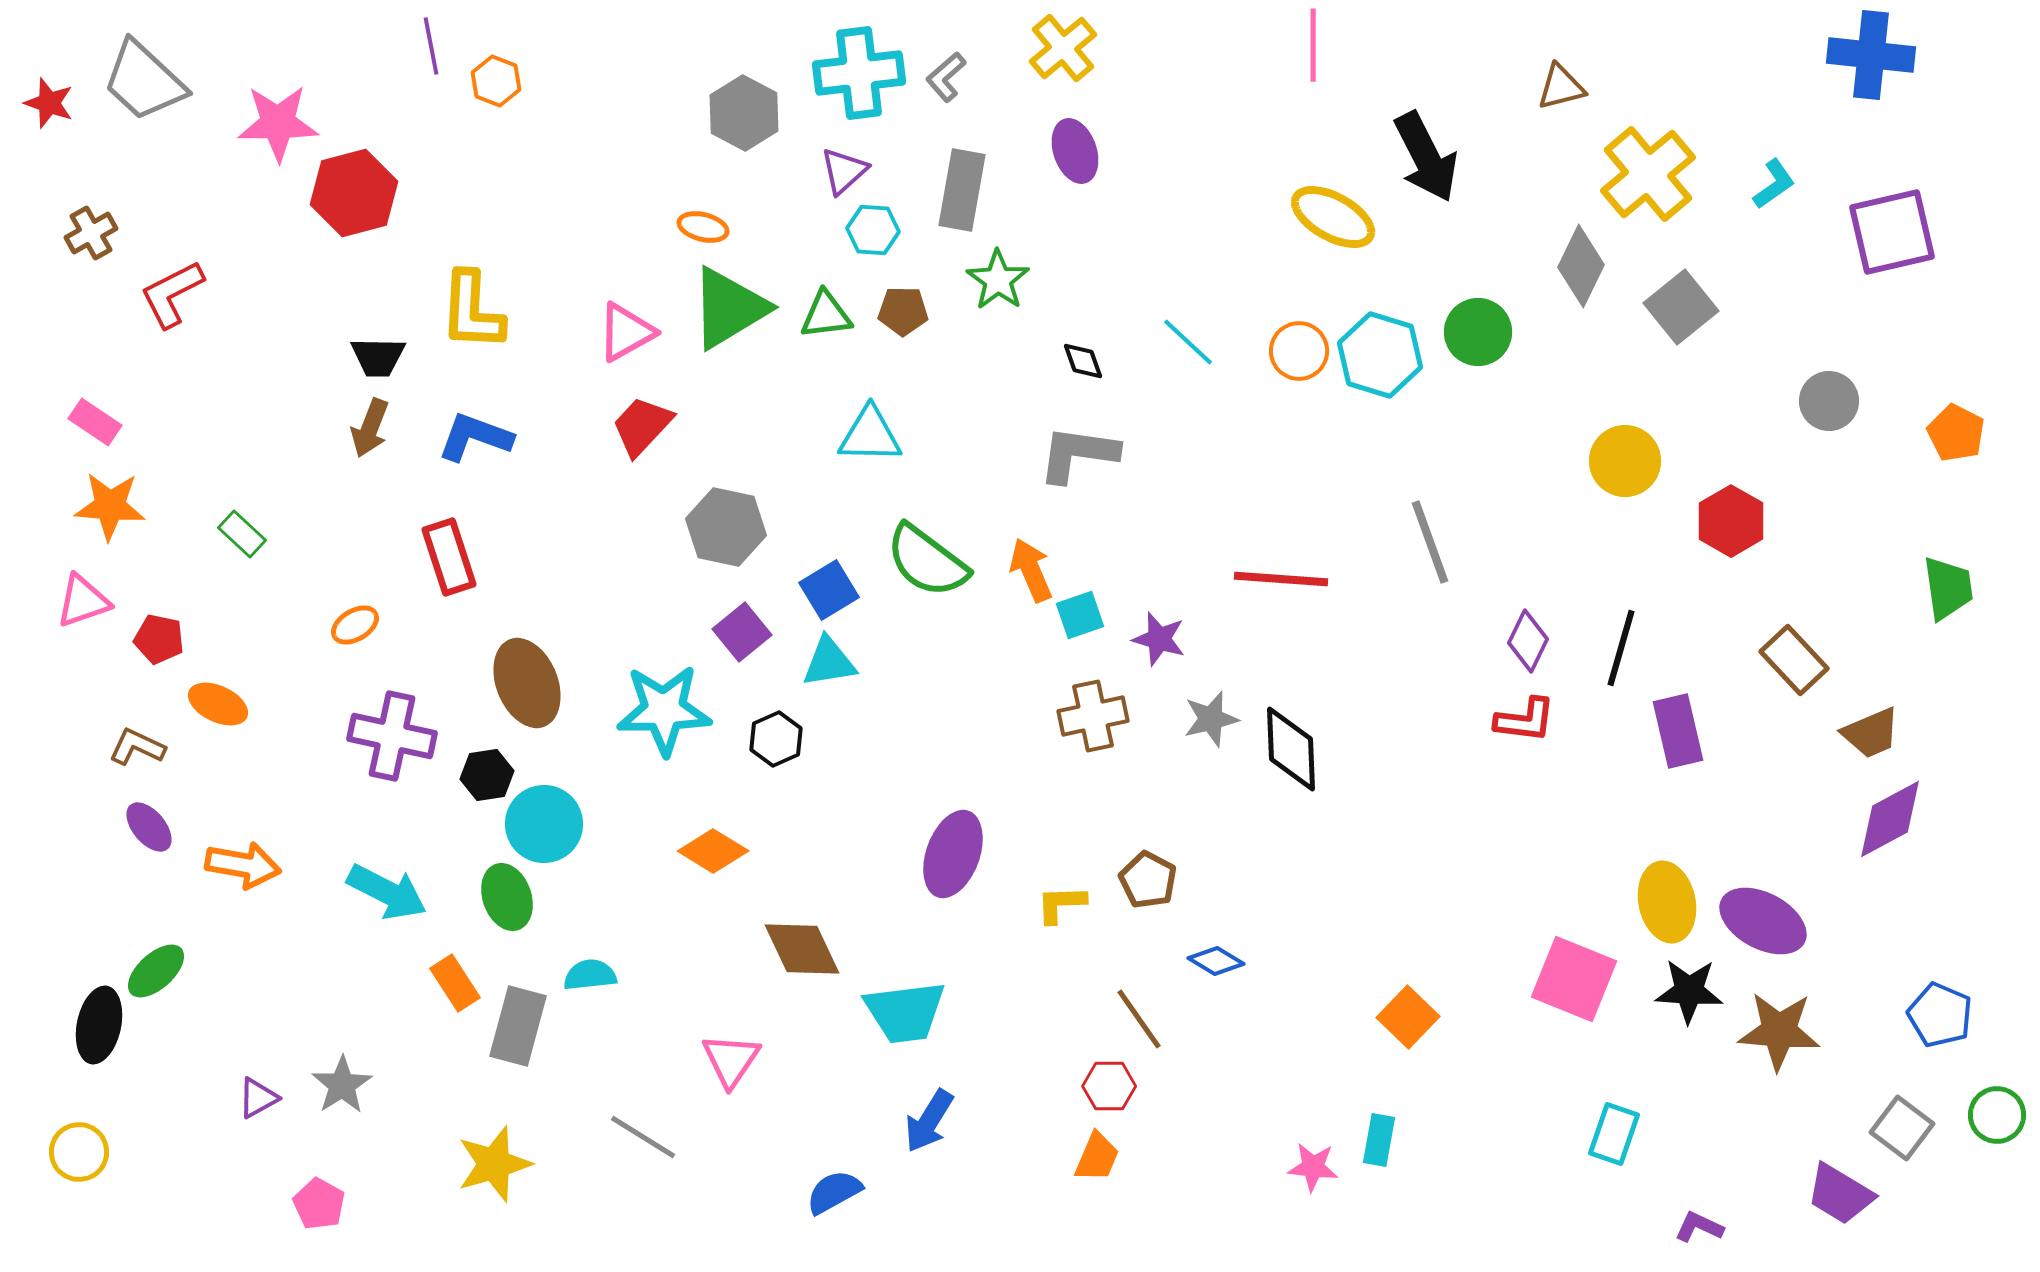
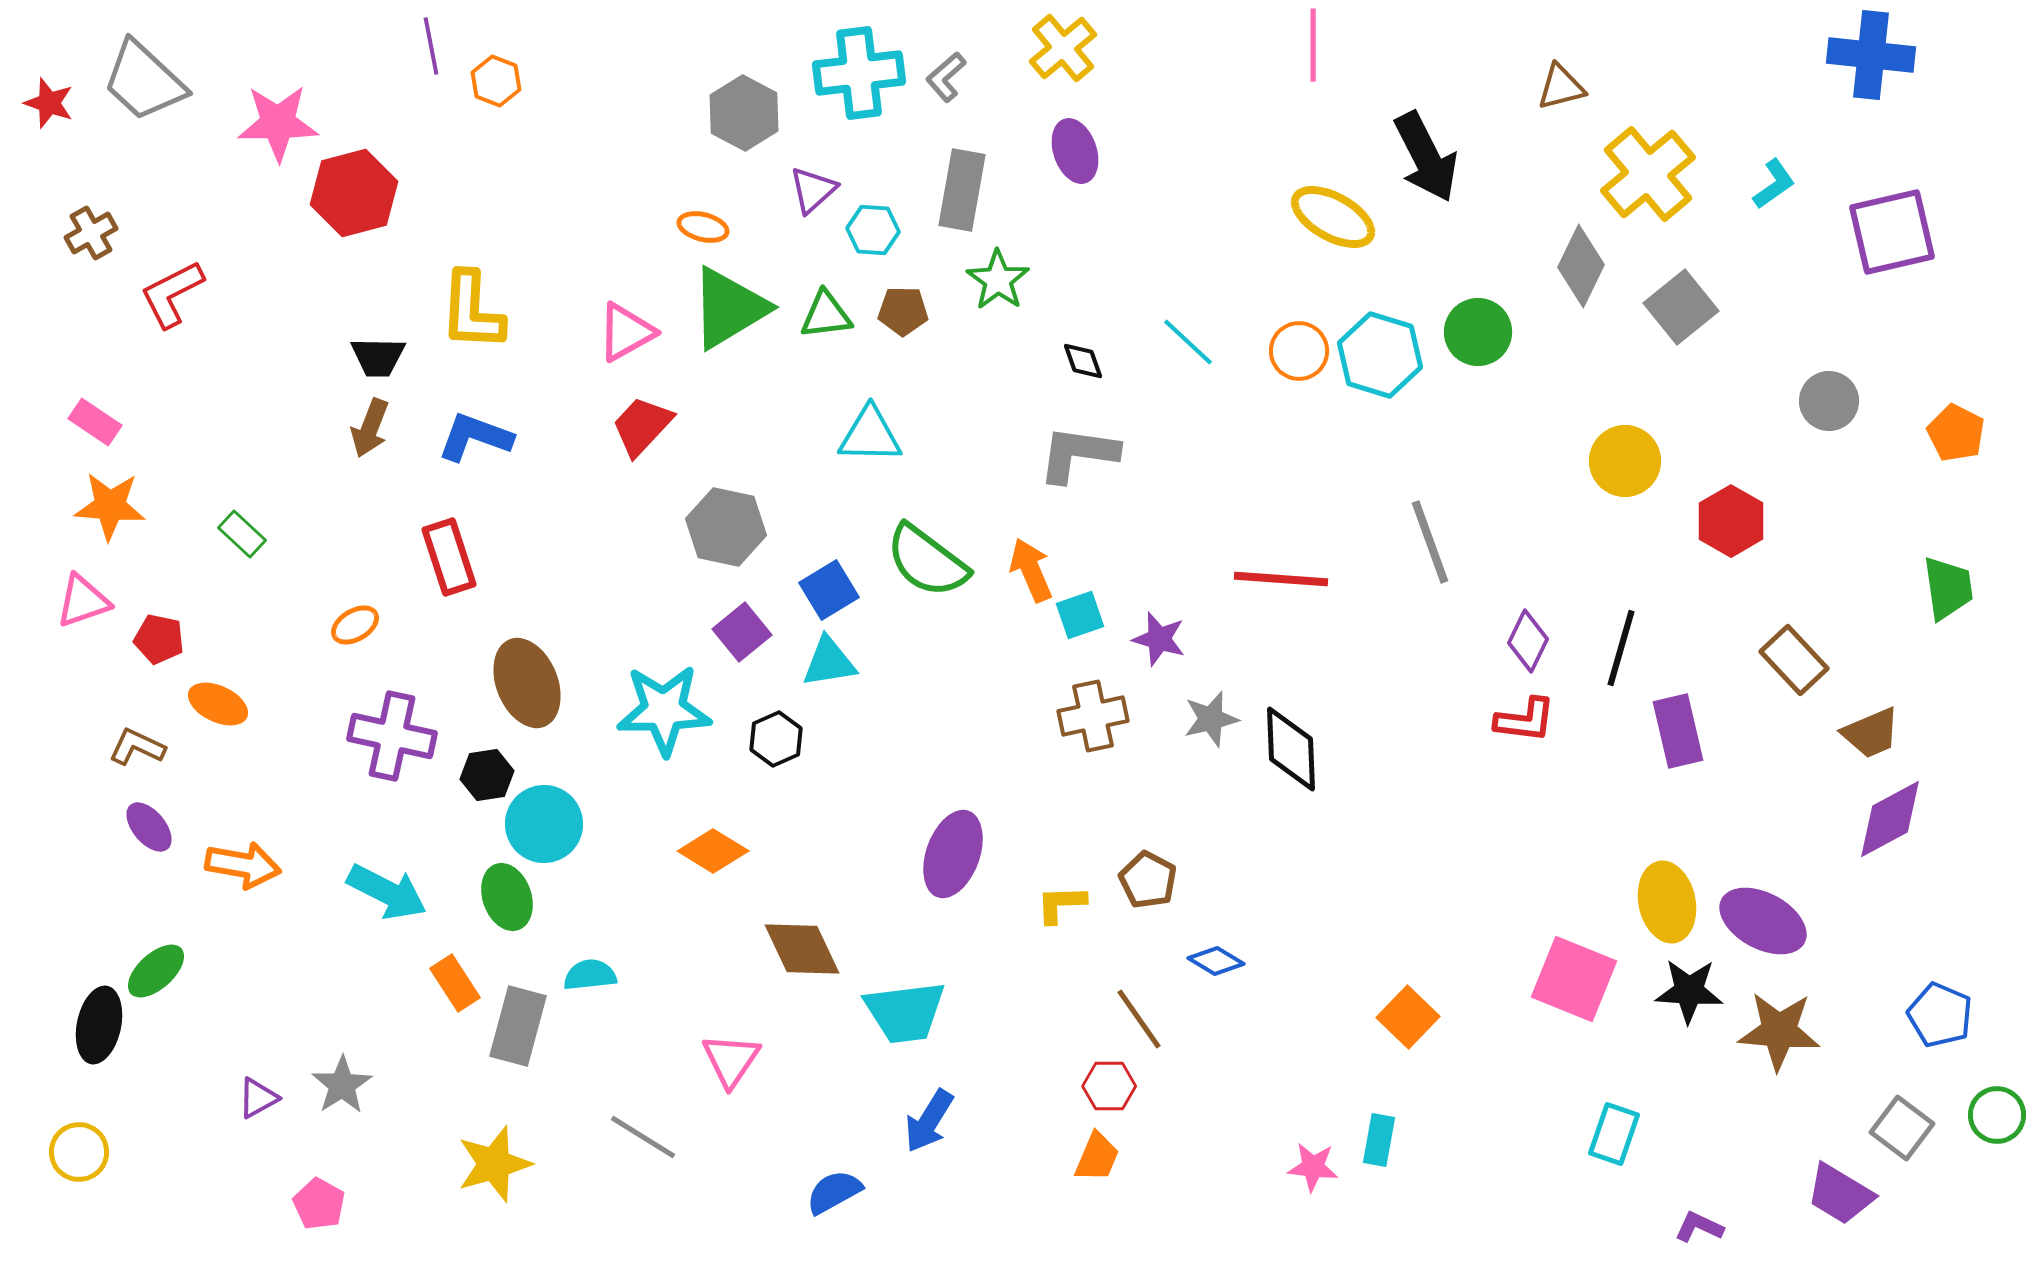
purple triangle at (844, 171): moved 31 px left, 19 px down
